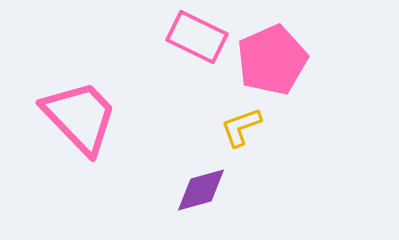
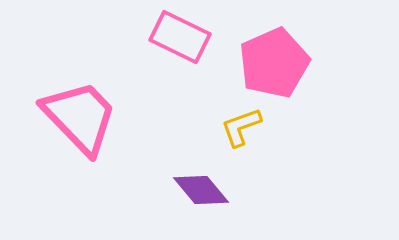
pink rectangle: moved 17 px left
pink pentagon: moved 2 px right, 3 px down
purple diamond: rotated 66 degrees clockwise
